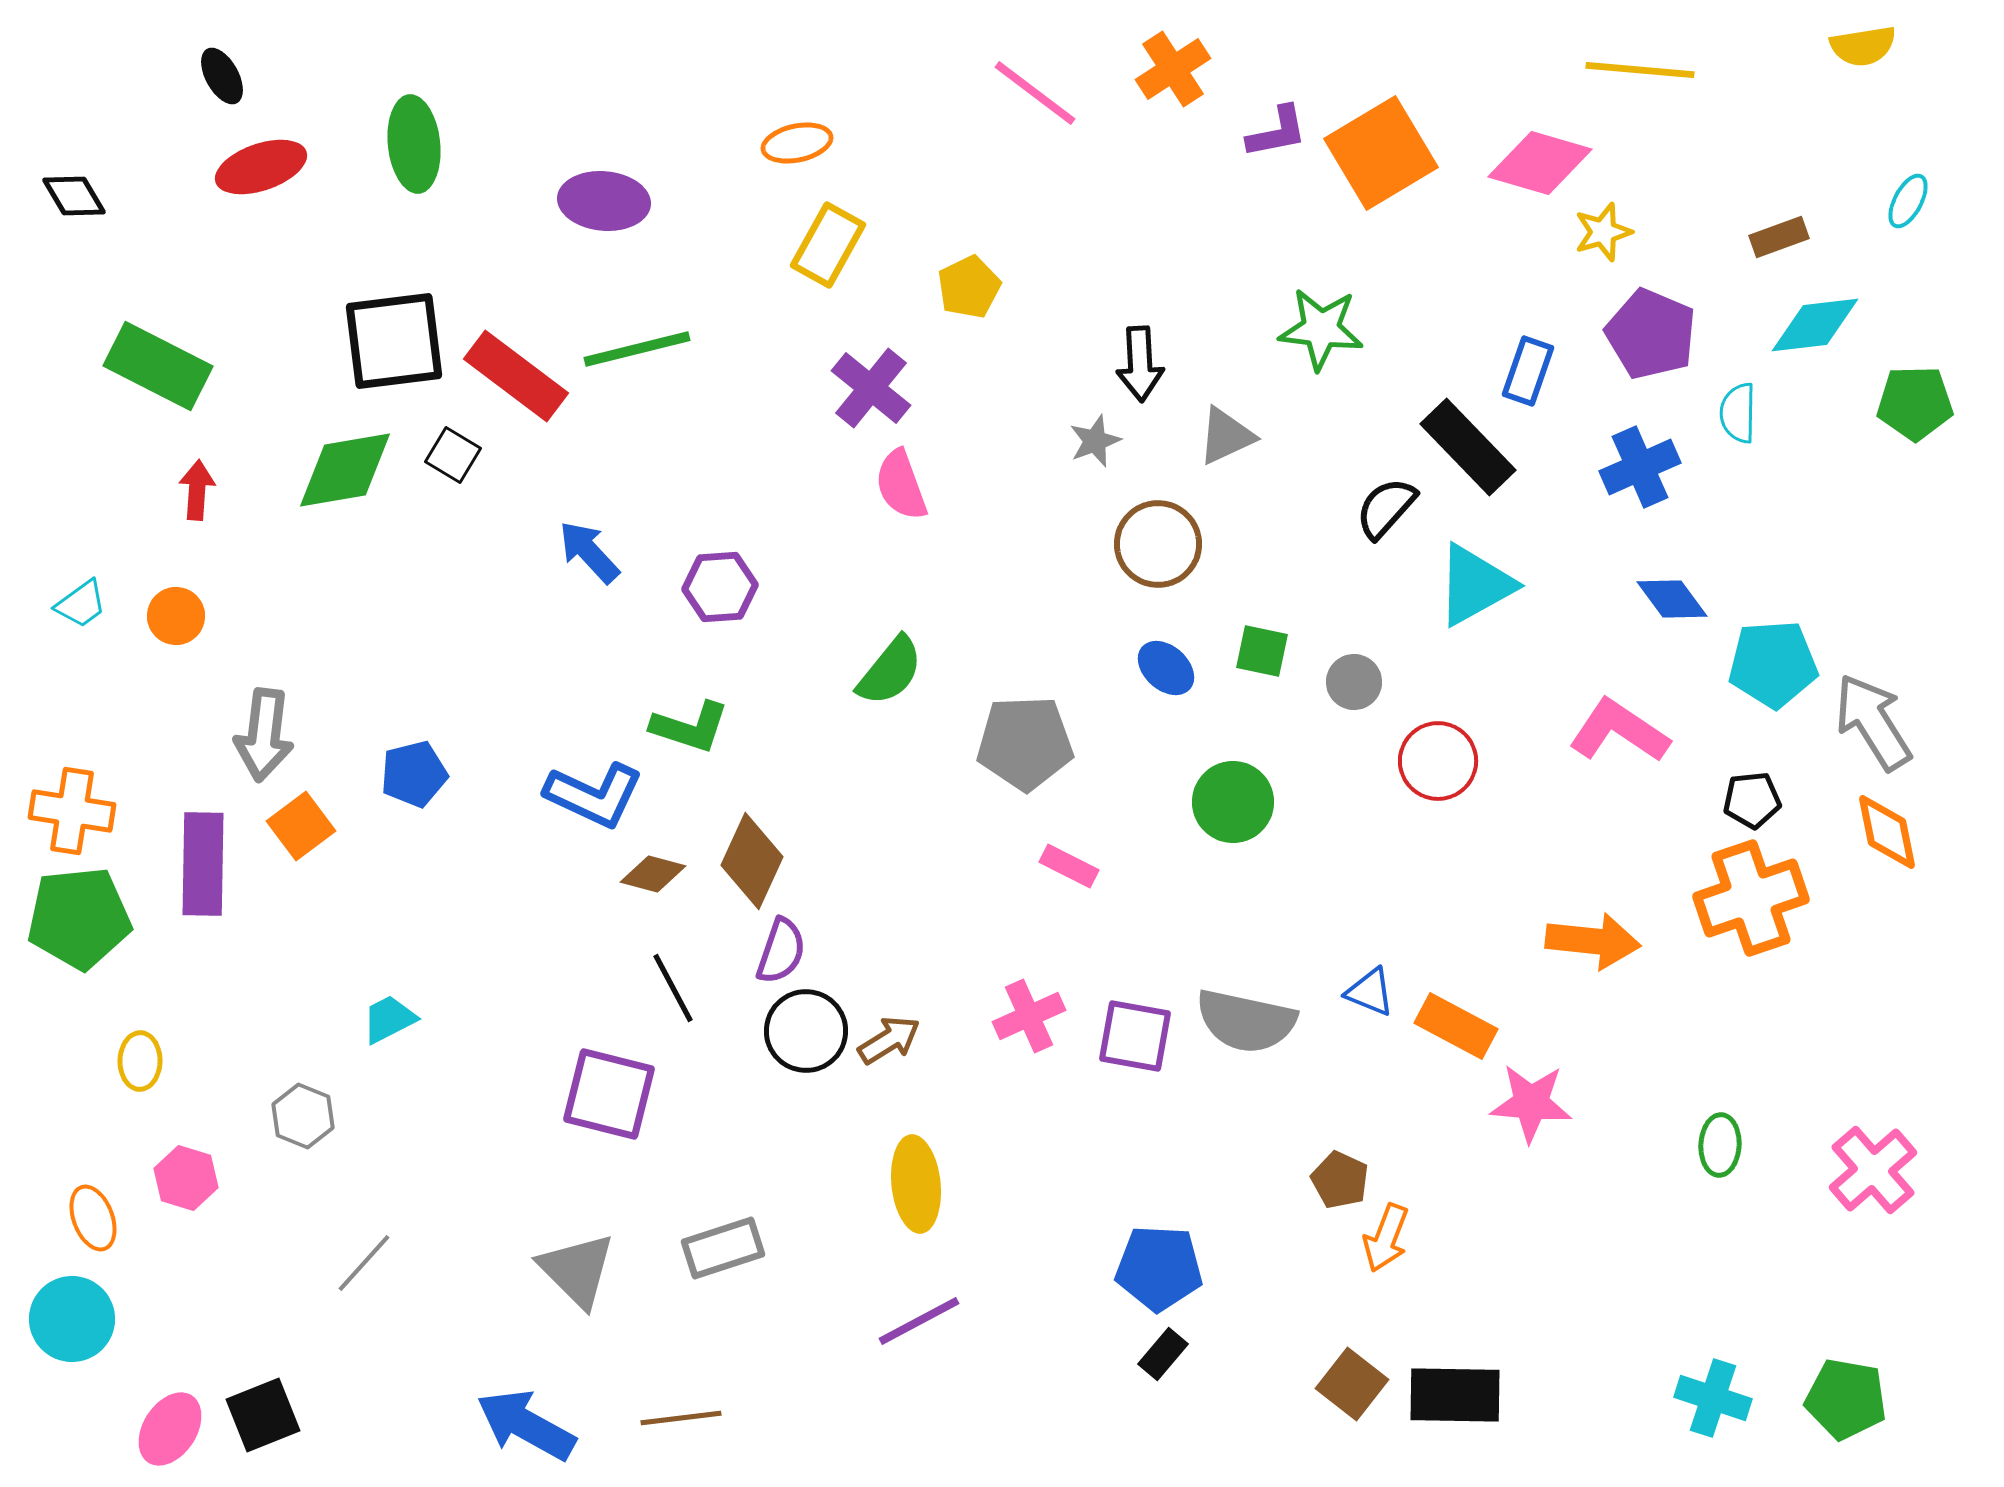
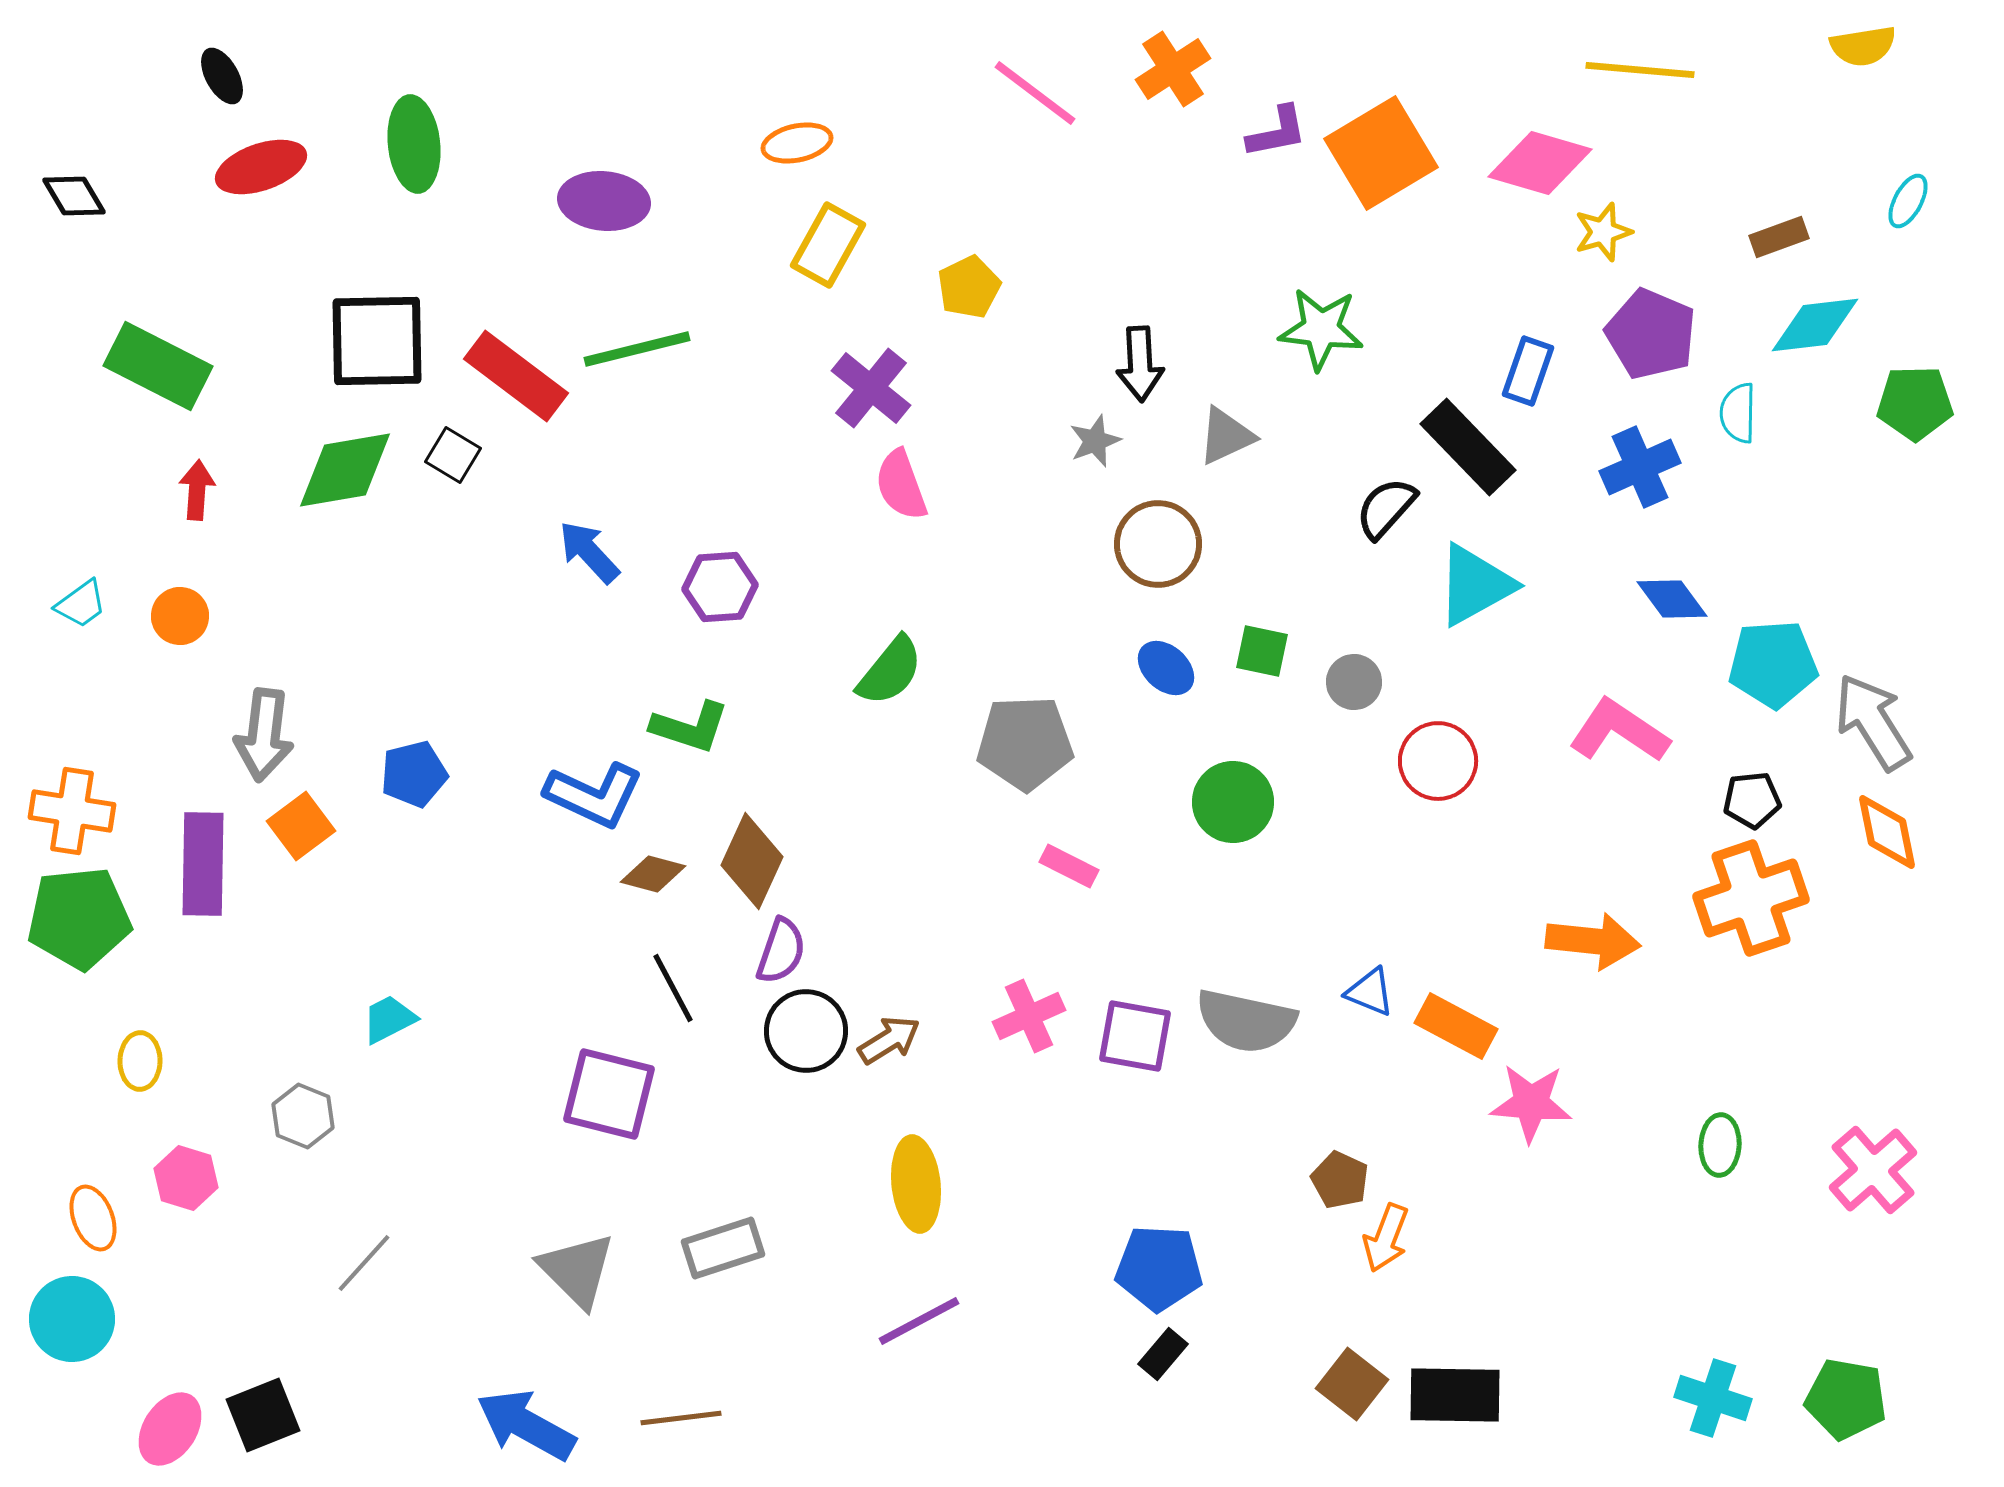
black square at (394, 341): moved 17 px left; rotated 6 degrees clockwise
orange circle at (176, 616): moved 4 px right
